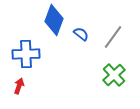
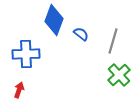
gray line: moved 4 px down; rotated 20 degrees counterclockwise
green cross: moved 5 px right
red arrow: moved 4 px down
